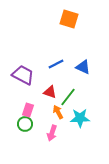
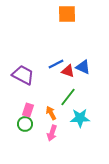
orange square: moved 2 px left, 5 px up; rotated 18 degrees counterclockwise
red triangle: moved 18 px right, 21 px up
orange arrow: moved 7 px left, 1 px down
